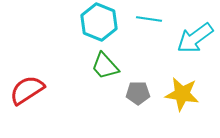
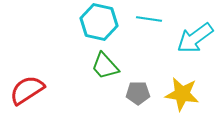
cyan hexagon: rotated 9 degrees counterclockwise
